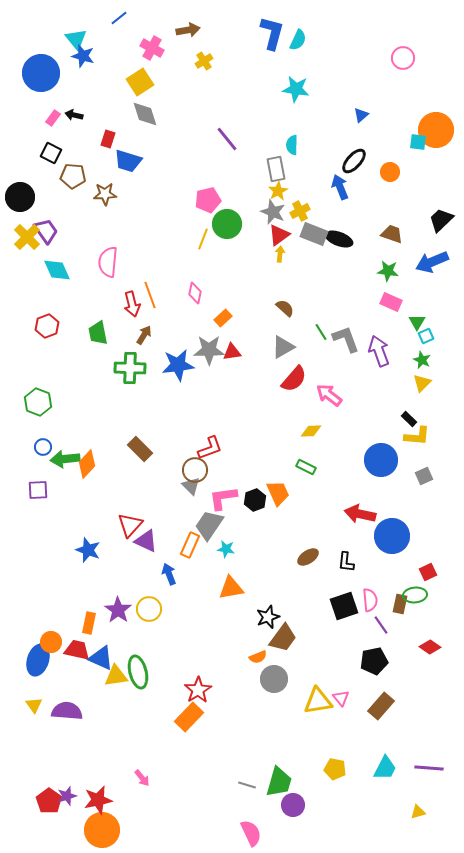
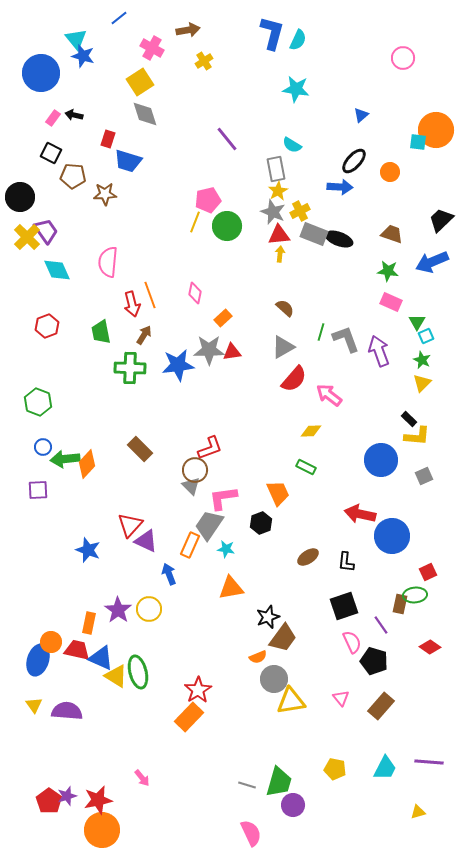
cyan semicircle at (292, 145): rotated 60 degrees counterclockwise
blue arrow at (340, 187): rotated 115 degrees clockwise
green circle at (227, 224): moved 2 px down
red triangle at (279, 235): rotated 30 degrees clockwise
yellow line at (203, 239): moved 8 px left, 17 px up
green line at (321, 332): rotated 48 degrees clockwise
green trapezoid at (98, 333): moved 3 px right, 1 px up
black hexagon at (255, 500): moved 6 px right, 23 px down
pink semicircle at (370, 600): moved 18 px left, 42 px down; rotated 20 degrees counterclockwise
black pentagon at (374, 661): rotated 28 degrees clockwise
yellow triangle at (116, 676): rotated 40 degrees clockwise
yellow triangle at (318, 701): moved 27 px left
purple line at (429, 768): moved 6 px up
